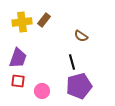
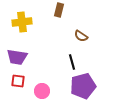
brown rectangle: moved 15 px right, 10 px up; rotated 24 degrees counterclockwise
purple trapezoid: moved 1 px left, 1 px up; rotated 80 degrees clockwise
purple pentagon: moved 4 px right
